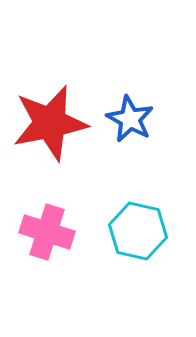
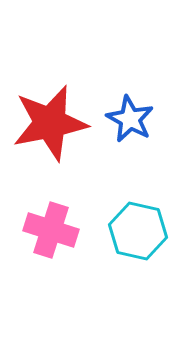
pink cross: moved 4 px right, 2 px up
